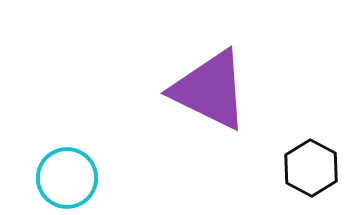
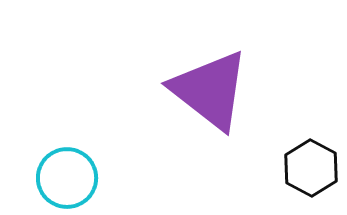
purple triangle: rotated 12 degrees clockwise
